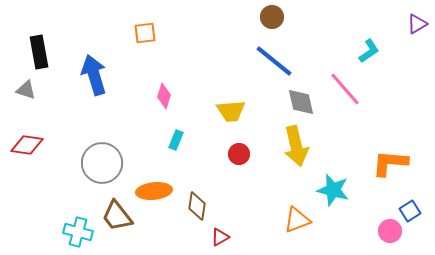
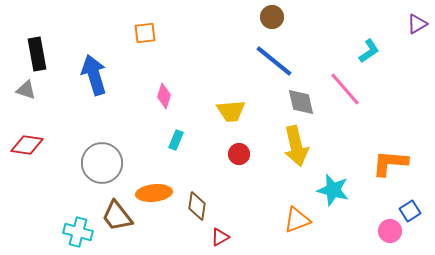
black rectangle: moved 2 px left, 2 px down
orange ellipse: moved 2 px down
